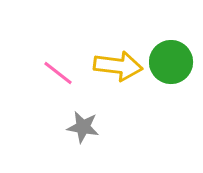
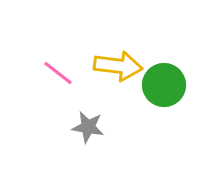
green circle: moved 7 px left, 23 px down
gray star: moved 5 px right
